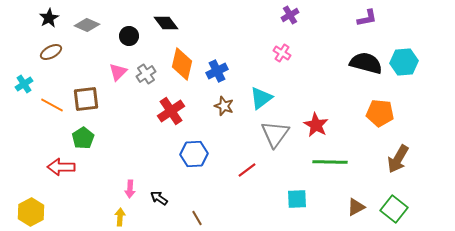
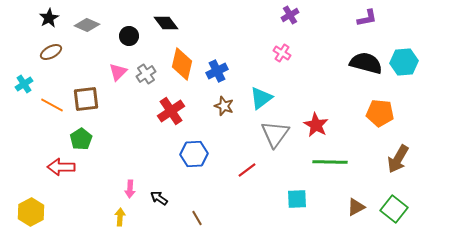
green pentagon: moved 2 px left, 1 px down
